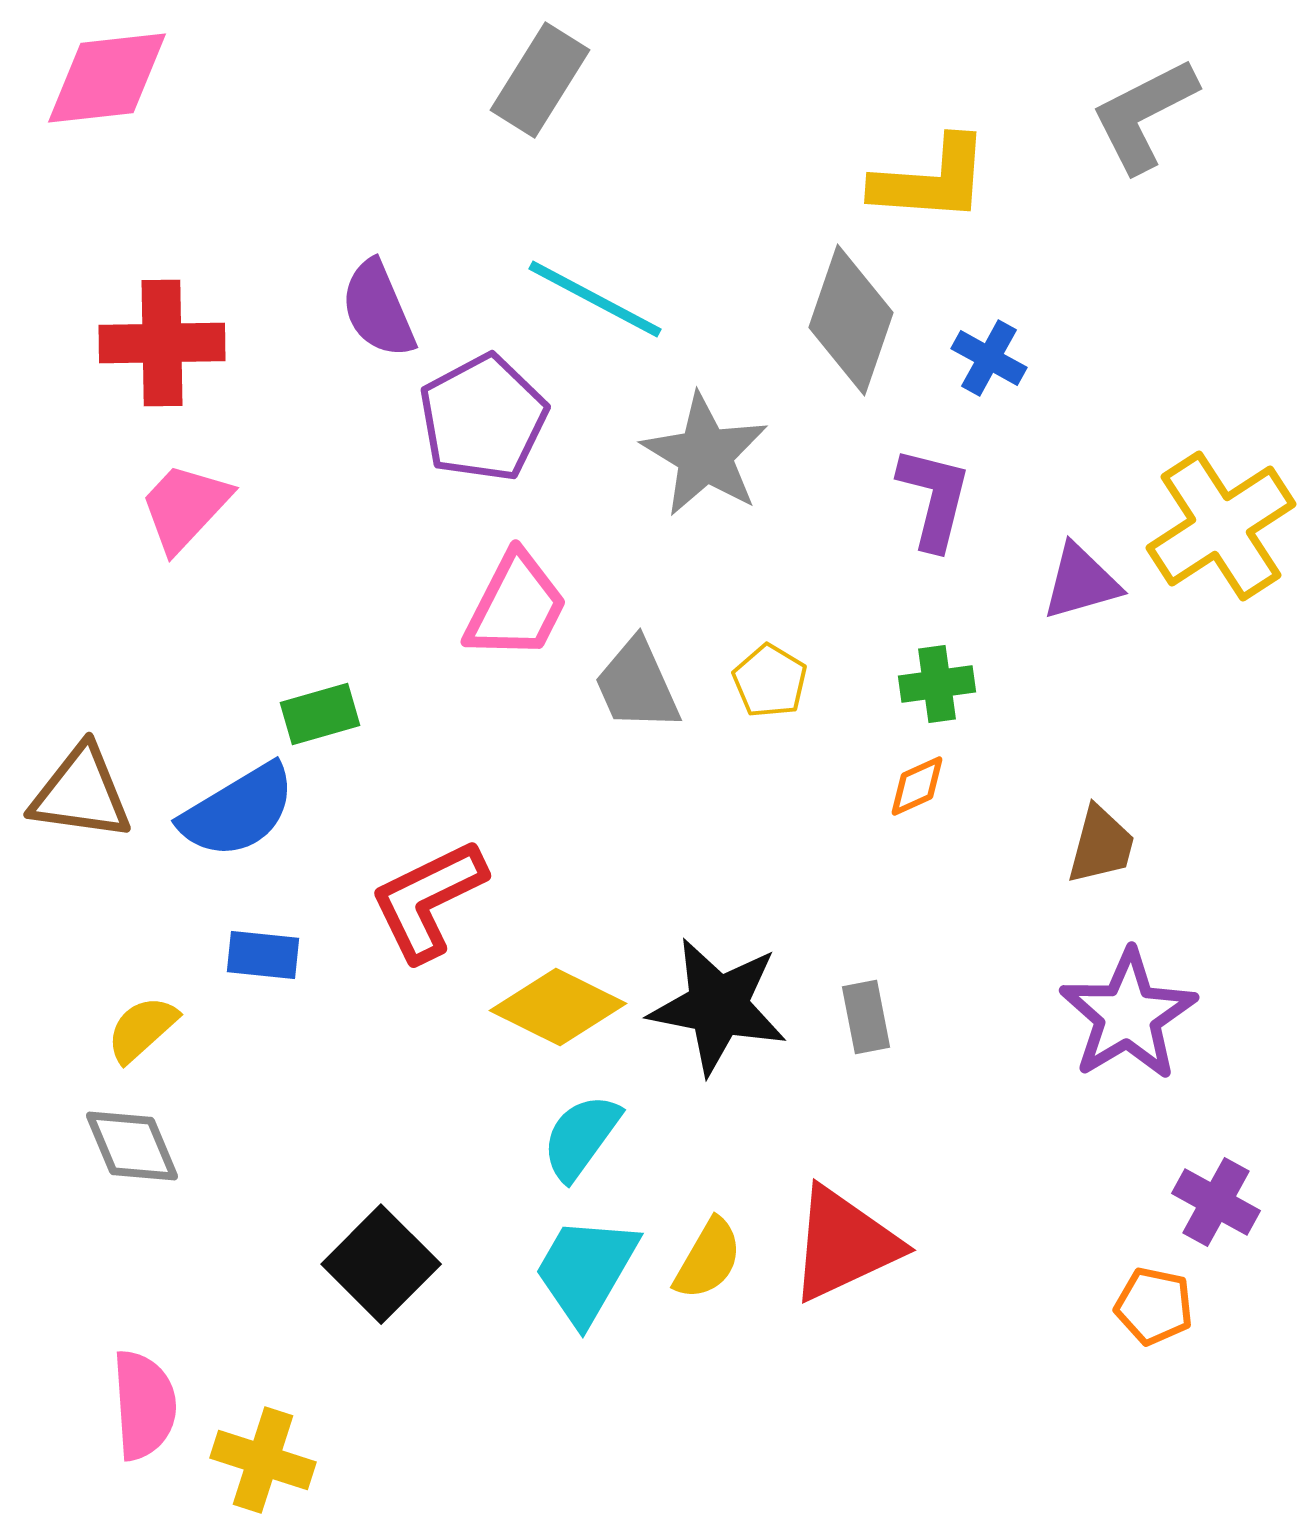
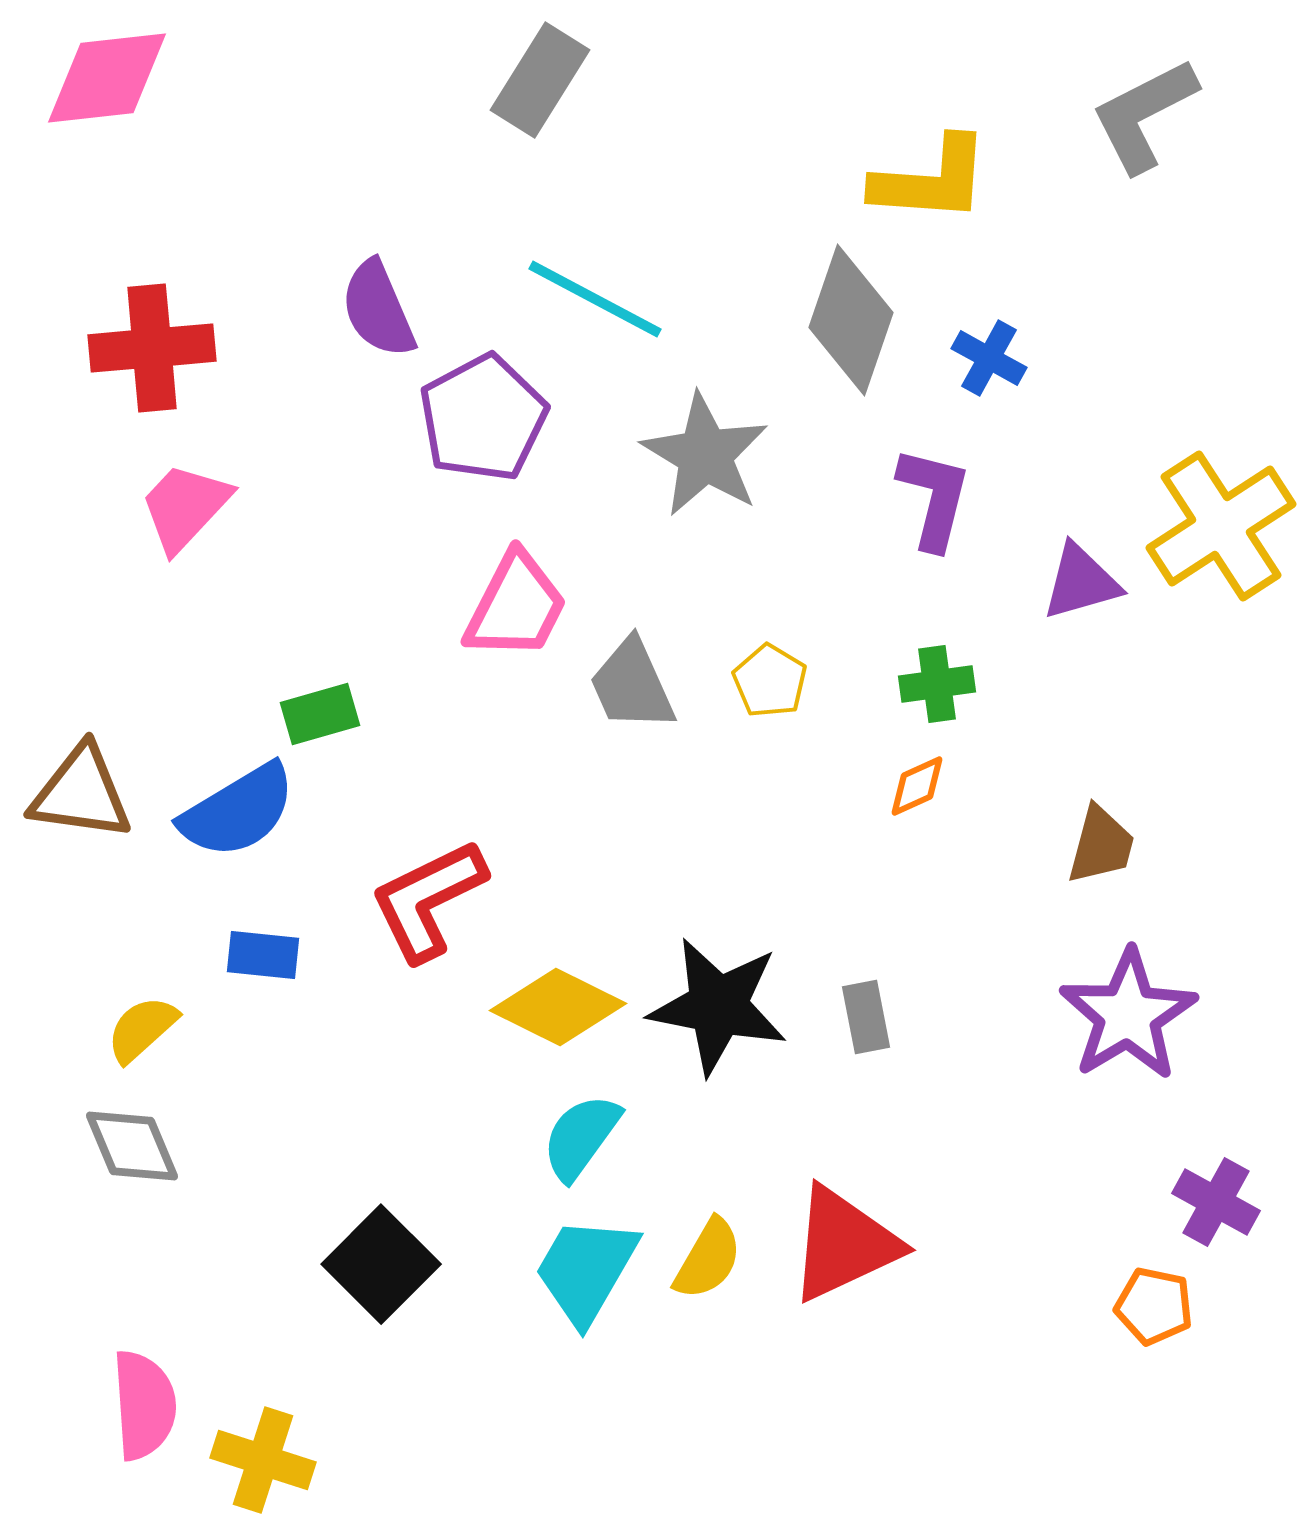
red cross at (162, 343): moved 10 px left, 5 px down; rotated 4 degrees counterclockwise
gray trapezoid at (637, 685): moved 5 px left
